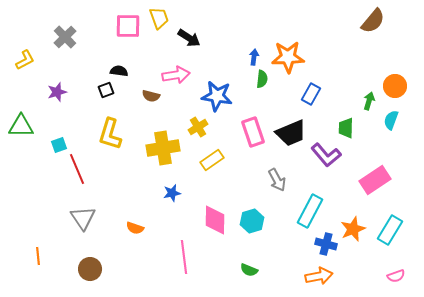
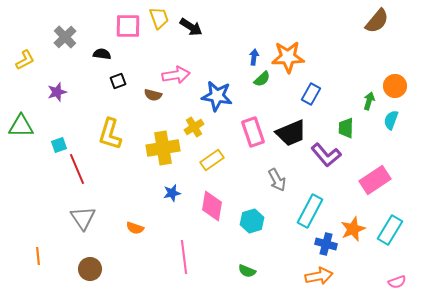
brown semicircle at (373, 21): moved 4 px right
black arrow at (189, 38): moved 2 px right, 11 px up
black semicircle at (119, 71): moved 17 px left, 17 px up
green semicircle at (262, 79): rotated 42 degrees clockwise
black square at (106, 90): moved 12 px right, 9 px up
brown semicircle at (151, 96): moved 2 px right, 1 px up
yellow cross at (198, 127): moved 4 px left
pink diamond at (215, 220): moved 3 px left, 14 px up; rotated 8 degrees clockwise
green semicircle at (249, 270): moved 2 px left, 1 px down
pink semicircle at (396, 276): moved 1 px right, 6 px down
